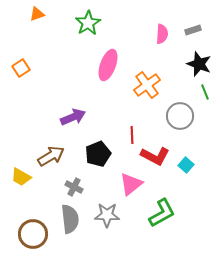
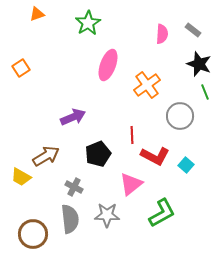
gray rectangle: rotated 56 degrees clockwise
brown arrow: moved 5 px left
